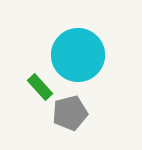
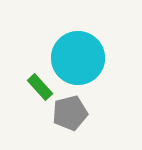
cyan circle: moved 3 px down
